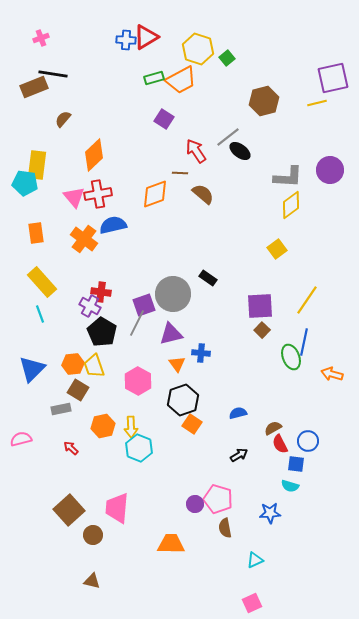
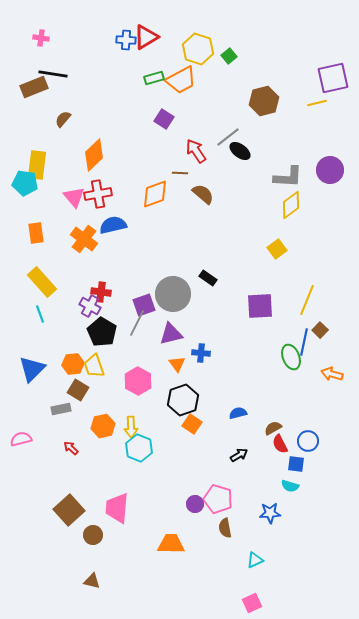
pink cross at (41, 38): rotated 28 degrees clockwise
green square at (227, 58): moved 2 px right, 2 px up
yellow line at (307, 300): rotated 12 degrees counterclockwise
brown square at (262, 330): moved 58 px right
